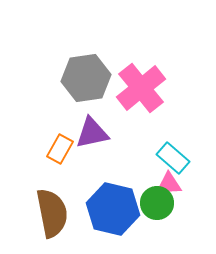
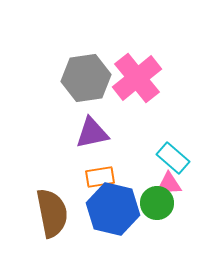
pink cross: moved 4 px left, 10 px up
orange rectangle: moved 40 px right, 28 px down; rotated 52 degrees clockwise
